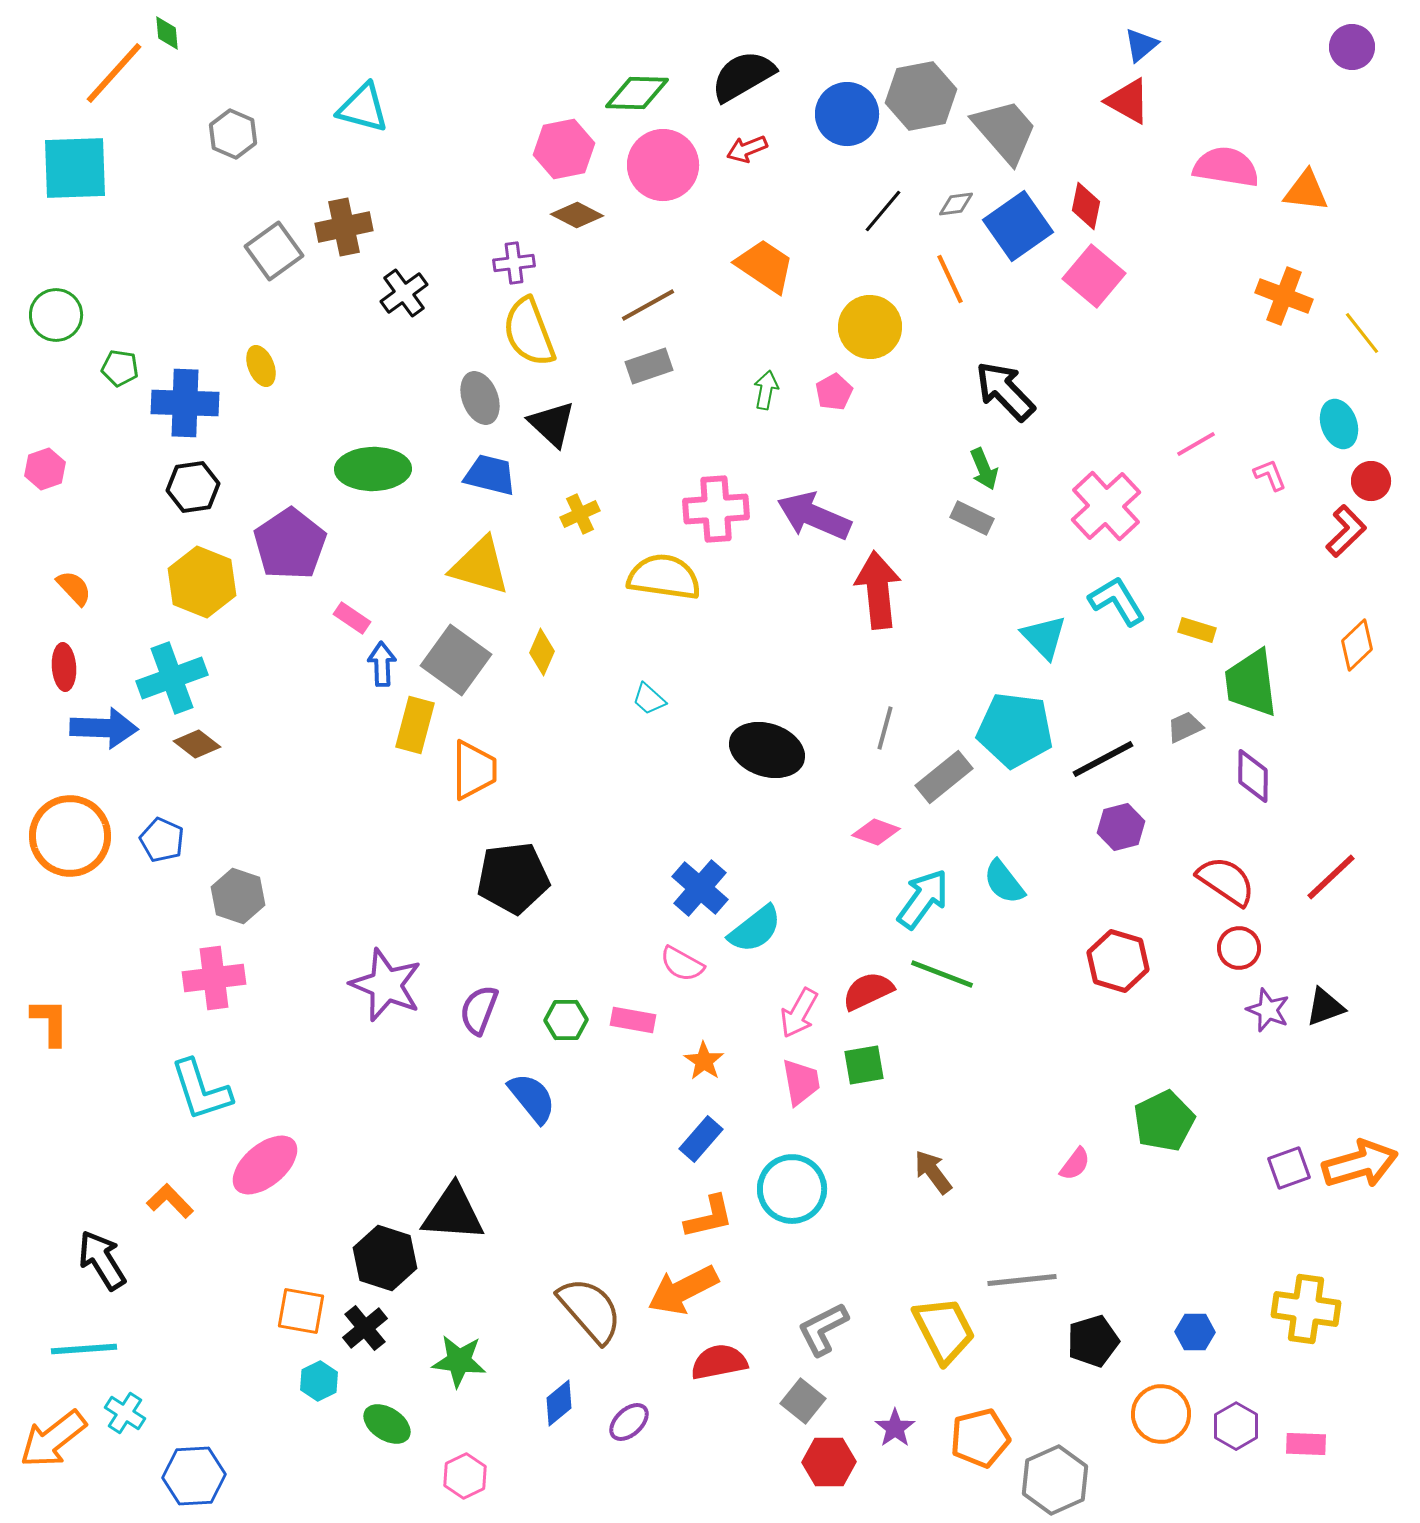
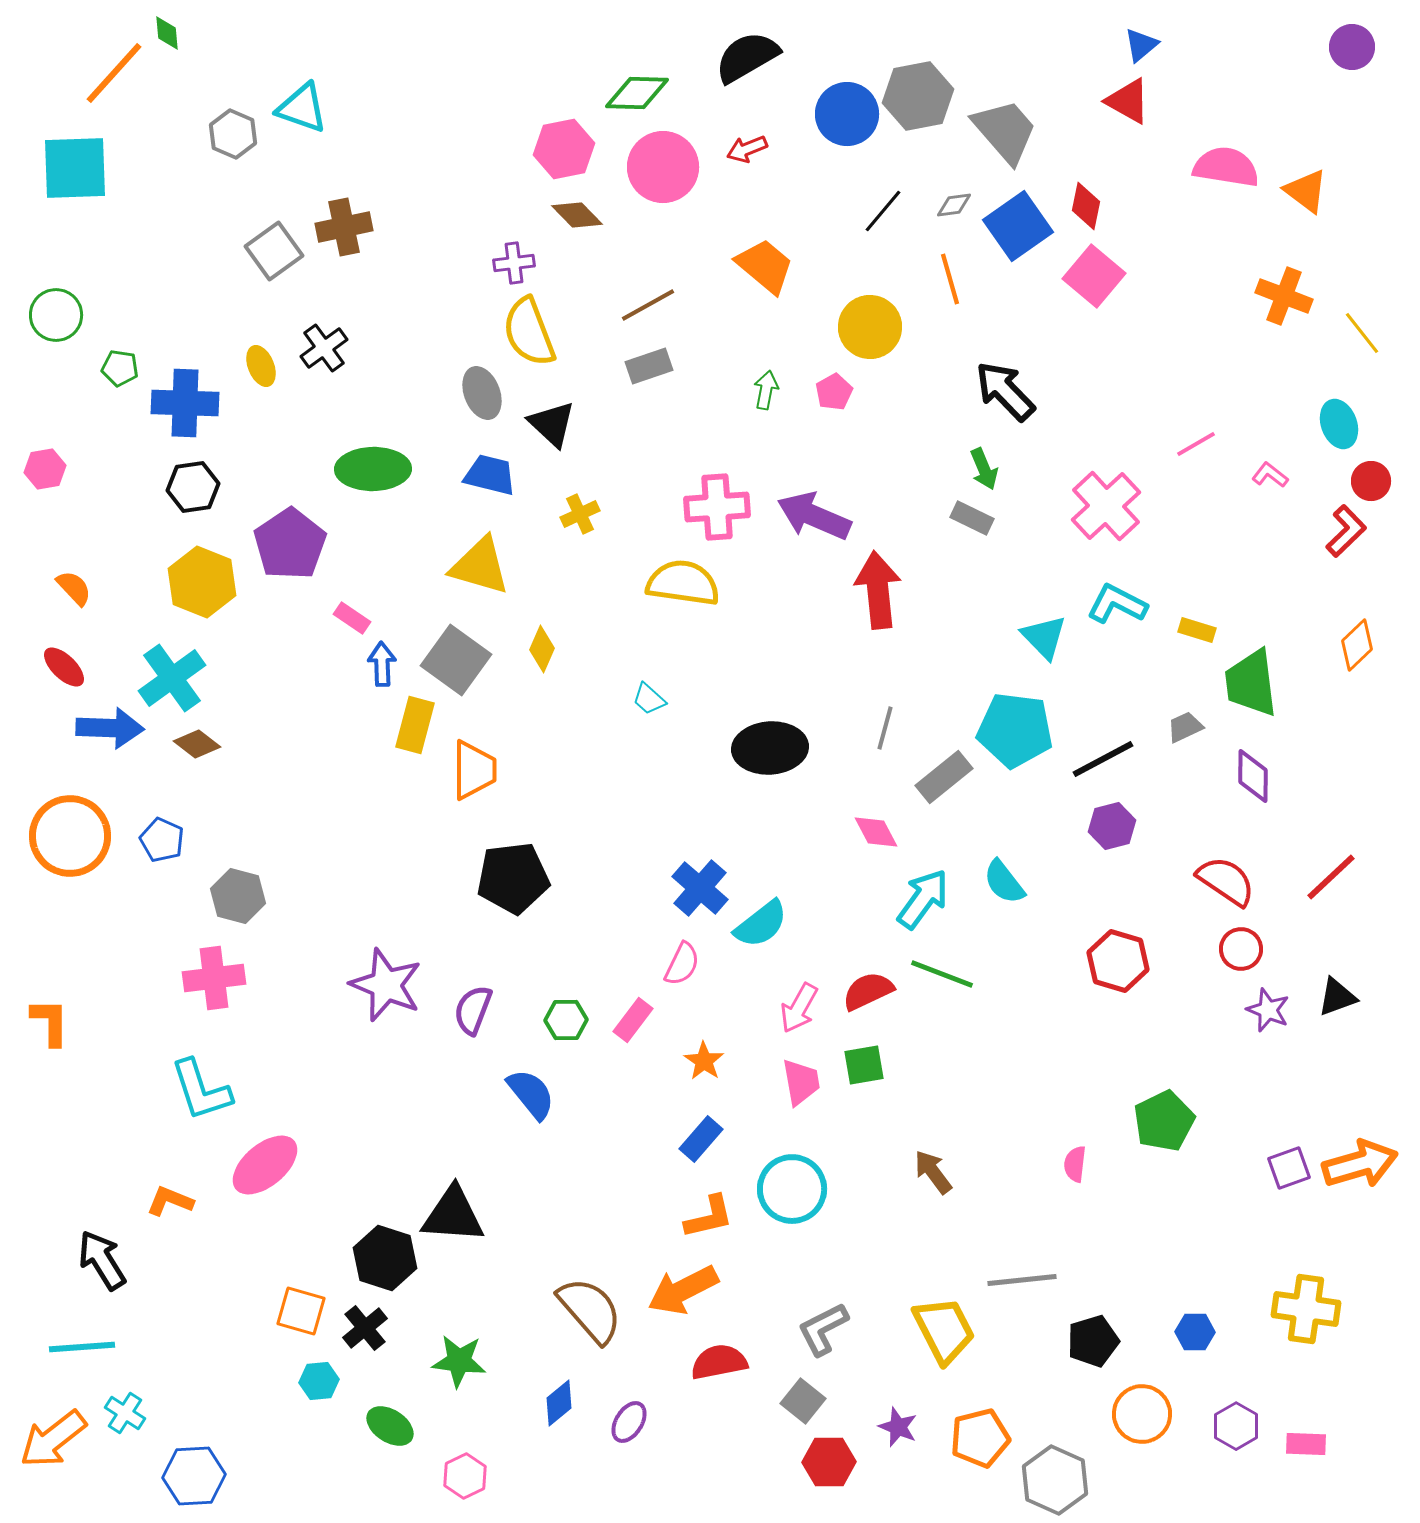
black semicircle at (743, 76): moved 4 px right, 19 px up
gray hexagon at (921, 96): moved 3 px left
cyan triangle at (363, 108): moved 61 px left; rotated 4 degrees clockwise
pink circle at (663, 165): moved 2 px down
orange triangle at (1306, 191): rotated 30 degrees clockwise
gray diamond at (956, 204): moved 2 px left, 1 px down
brown diamond at (577, 215): rotated 18 degrees clockwise
orange trapezoid at (765, 266): rotated 6 degrees clockwise
orange line at (950, 279): rotated 9 degrees clockwise
black cross at (404, 293): moved 80 px left, 55 px down
gray ellipse at (480, 398): moved 2 px right, 5 px up
pink hexagon at (45, 469): rotated 9 degrees clockwise
pink L-shape at (1270, 475): rotated 30 degrees counterclockwise
pink cross at (716, 509): moved 1 px right, 2 px up
yellow semicircle at (664, 577): moved 19 px right, 6 px down
cyan L-shape at (1117, 601): moved 3 px down; rotated 32 degrees counterclockwise
yellow diamond at (542, 652): moved 3 px up
red ellipse at (64, 667): rotated 42 degrees counterclockwise
cyan cross at (172, 678): rotated 16 degrees counterclockwise
blue arrow at (104, 728): moved 6 px right
black ellipse at (767, 750): moved 3 px right, 2 px up; rotated 22 degrees counterclockwise
purple hexagon at (1121, 827): moved 9 px left, 1 px up
pink diamond at (876, 832): rotated 42 degrees clockwise
gray hexagon at (238, 896): rotated 4 degrees counterclockwise
cyan semicircle at (755, 929): moved 6 px right, 5 px up
red circle at (1239, 948): moved 2 px right, 1 px down
pink semicircle at (682, 964): rotated 93 degrees counterclockwise
black triangle at (1325, 1007): moved 12 px right, 10 px up
purple semicircle at (479, 1010): moved 6 px left
pink arrow at (799, 1013): moved 5 px up
pink rectangle at (633, 1020): rotated 63 degrees counterclockwise
blue semicircle at (532, 1098): moved 1 px left, 4 px up
pink semicircle at (1075, 1164): rotated 150 degrees clockwise
orange L-shape at (170, 1201): rotated 24 degrees counterclockwise
black triangle at (453, 1213): moved 2 px down
orange square at (301, 1311): rotated 6 degrees clockwise
cyan line at (84, 1349): moved 2 px left, 2 px up
cyan hexagon at (319, 1381): rotated 21 degrees clockwise
orange circle at (1161, 1414): moved 19 px left
purple ellipse at (629, 1422): rotated 15 degrees counterclockwise
green ellipse at (387, 1424): moved 3 px right, 2 px down
purple star at (895, 1428): moved 3 px right, 1 px up; rotated 15 degrees counterclockwise
gray hexagon at (1055, 1480): rotated 12 degrees counterclockwise
